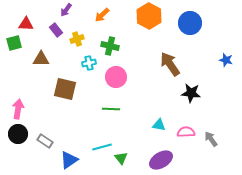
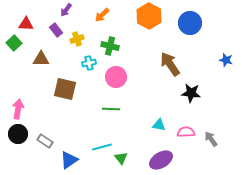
green square: rotated 28 degrees counterclockwise
